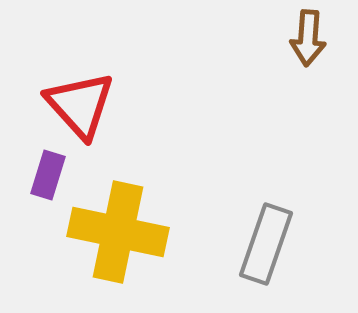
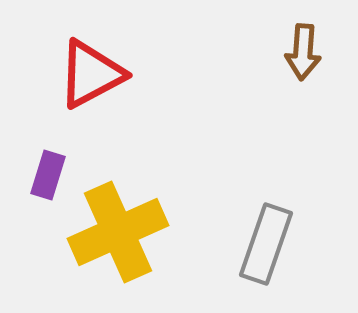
brown arrow: moved 5 px left, 14 px down
red triangle: moved 11 px right, 31 px up; rotated 44 degrees clockwise
yellow cross: rotated 36 degrees counterclockwise
